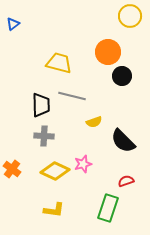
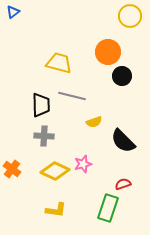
blue triangle: moved 12 px up
red semicircle: moved 3 px left, 3 px down
yellow L-shape: moved 2 px right
